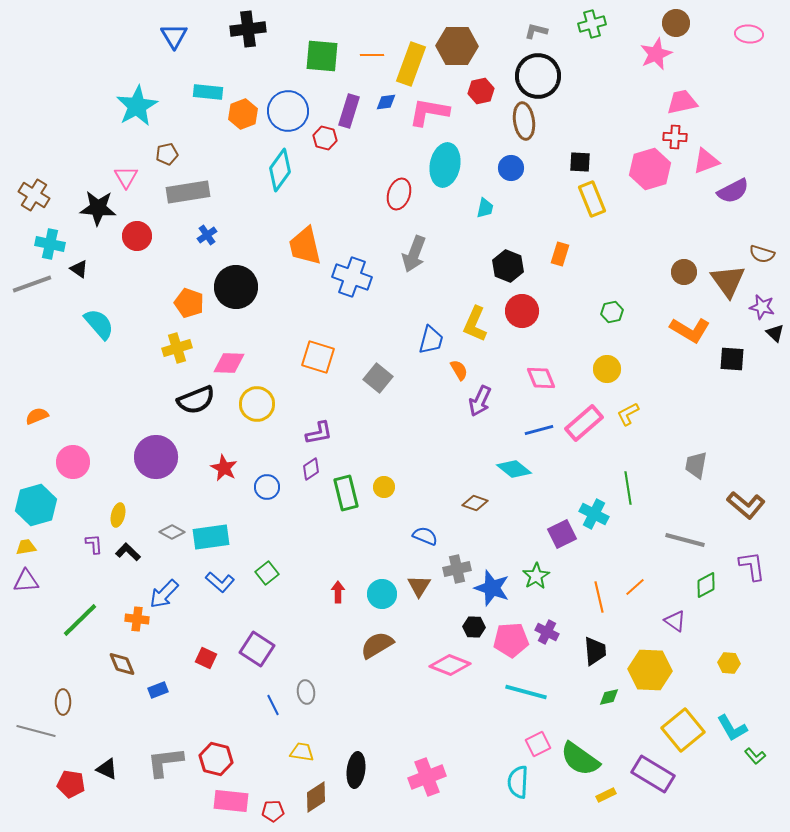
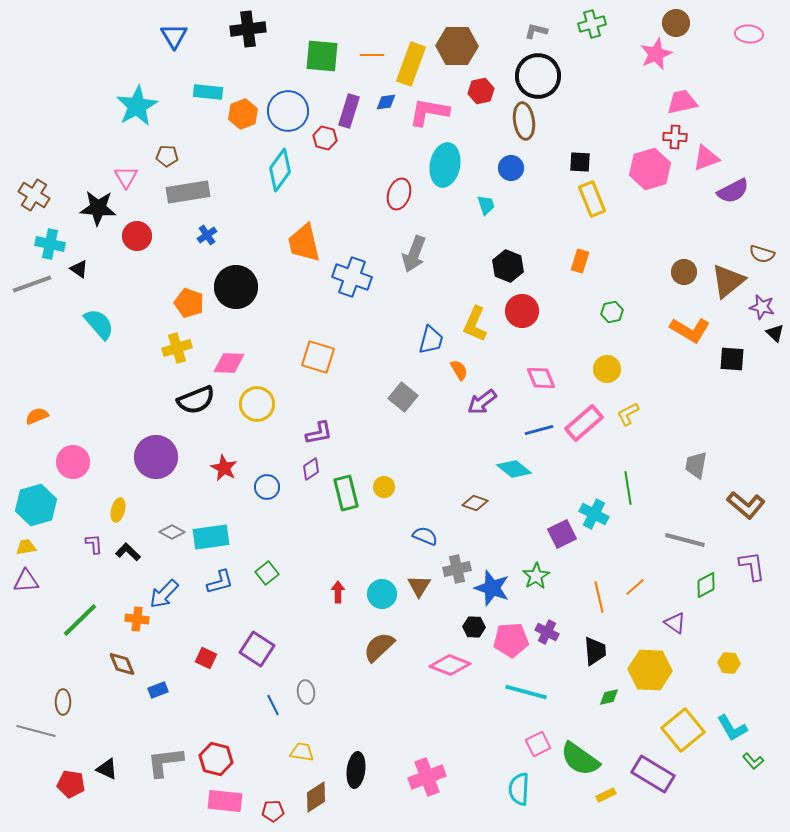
brown pentagon at (167, 154): moved 2 px down; rotated 15 degrees clockwise
pink triangle at (706, 161): moved 3 px up
cyan trapezoid at (485, 208): moved 1 px right, 3 px up; rotated 30 degrees counterclockwise
orange trapezoid at (305, 246): moved 1 px left, 3 px up
orange rectangle at (560, 254): moved 20 px right, 7 px down
brown triangle at (728, 281): rotated 27 degrees clockwise
gray square at (378, 378): moved 25 px right, 19 px down
purple arrow at (480, 401): moved 2 px right, 1 px down; rotated 28 degrees clockwise
yellow ellipse at (118, 515): moved 5 px up
blue L-shape at (220, 582): rotated 56 degrees counterclockwise
purple triangle at (675, 621): moved 2 px down
brown semicircle at (377, 645): moved 2 px right, 2 px down; rotated 12 degrees counterclockwise
green L-shape at (755, 756): moved 2 px left, 5 px down
cyan semicircle at (518, 782): moved 1 px right, 7 px down
pink rectangle at (231, 801): moved 6 px left
